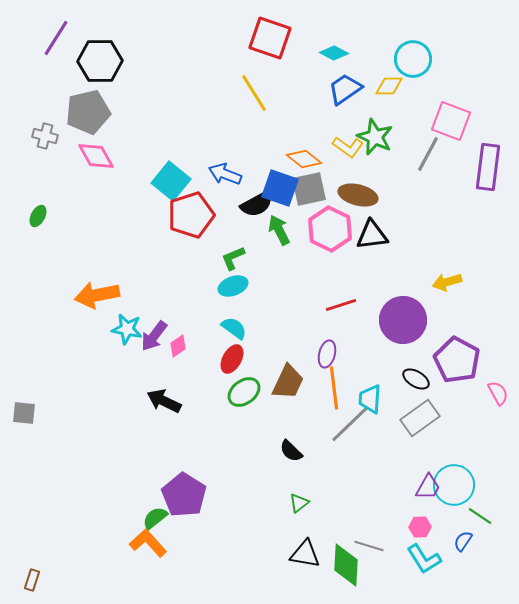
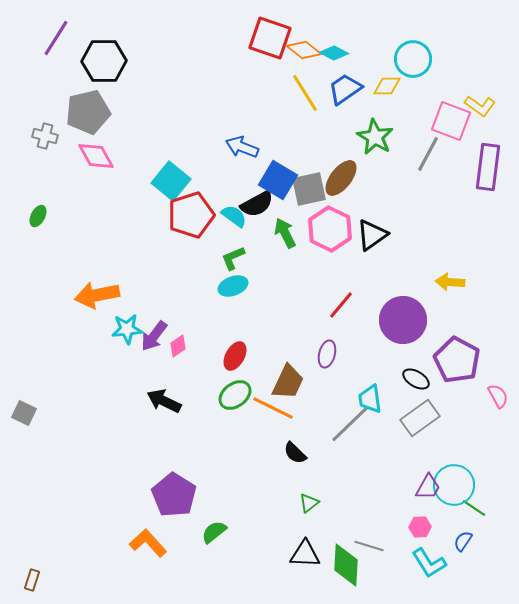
black hexagon at (100, 61): moved 4 px right
yellow diamond at (389, 86): moved 2 px left
yellow line at (254, 93): moved 51 px right
green star at (375, 137): rotated 6 degrees clockwise
yellow L-shape at (348, 147): moved 132 px right, 41 px up
orange diamond at (304, 159): moved 109 px up
blue arrow at (225, 174): moved 17 px right, 27 px up
blue square at (280, 188): moved 2 px left, 8 px up; rotated 12 degrees clockwise
brown ellipse at (358, 195): moved 17 px left, 17 px up; rotated 66 degrees counterclockwise
green arrow at (279, 230): moved 6 px right, 3 px down
black triangle at (372, 235): rotated 28 degrees counterclockwise
yellow arrow at (447, 282): moved 3 px right; rotated 20 degrees clockwise
red line at (341, 305): rotated 32 degrees counterclockwise
cyan semicircle at (234, 328): moved 112 px up
cyan star at (127, 329): rotated 16 degrees counterclockwise
red ellipse at (232, 359): moved 3 px right, 3 px up
orange line at (334, 388): moved 61 px left, 20 px down; rotated 57 degrees counterclockwise
green ellipse at (244, 392): moved 9 px left, 3 px down
pink semicircle at (498, 393): moved 3 px down
cyan trapezoid at (370, 399): rotated 12 degrees counterclockwise
gray square at (24, 413): rotated 20 degrees clockwise
black semicircle at (291, 451): moved 4 px right, 2 px down
purple pentagon at (184, 495): moved 10 px left
green triangle at (299, 503): moved 10 px right
green line at (480, 516): moved 6 px left, 8 px up
green semicircle at (155, 518): moved 59 px right, 14 px down
black triangle at (305, 554): rotated 8 degrees counterclockwise
cyan L-shape at (424, 559): moved 5 px right, 4 px down
